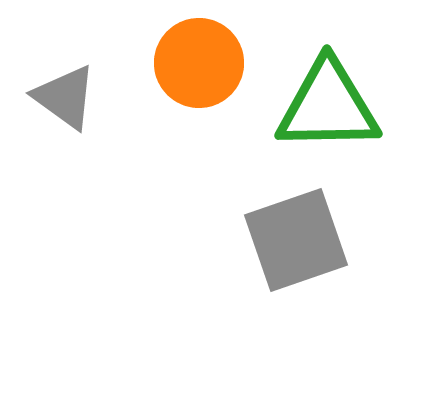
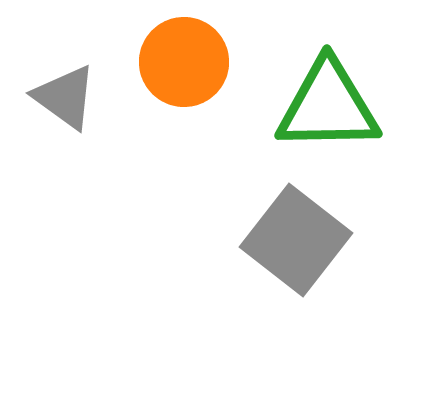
orange circle: moved 15 px left, 1 px up
gray square: rotated 33 degrees counterclockwise
